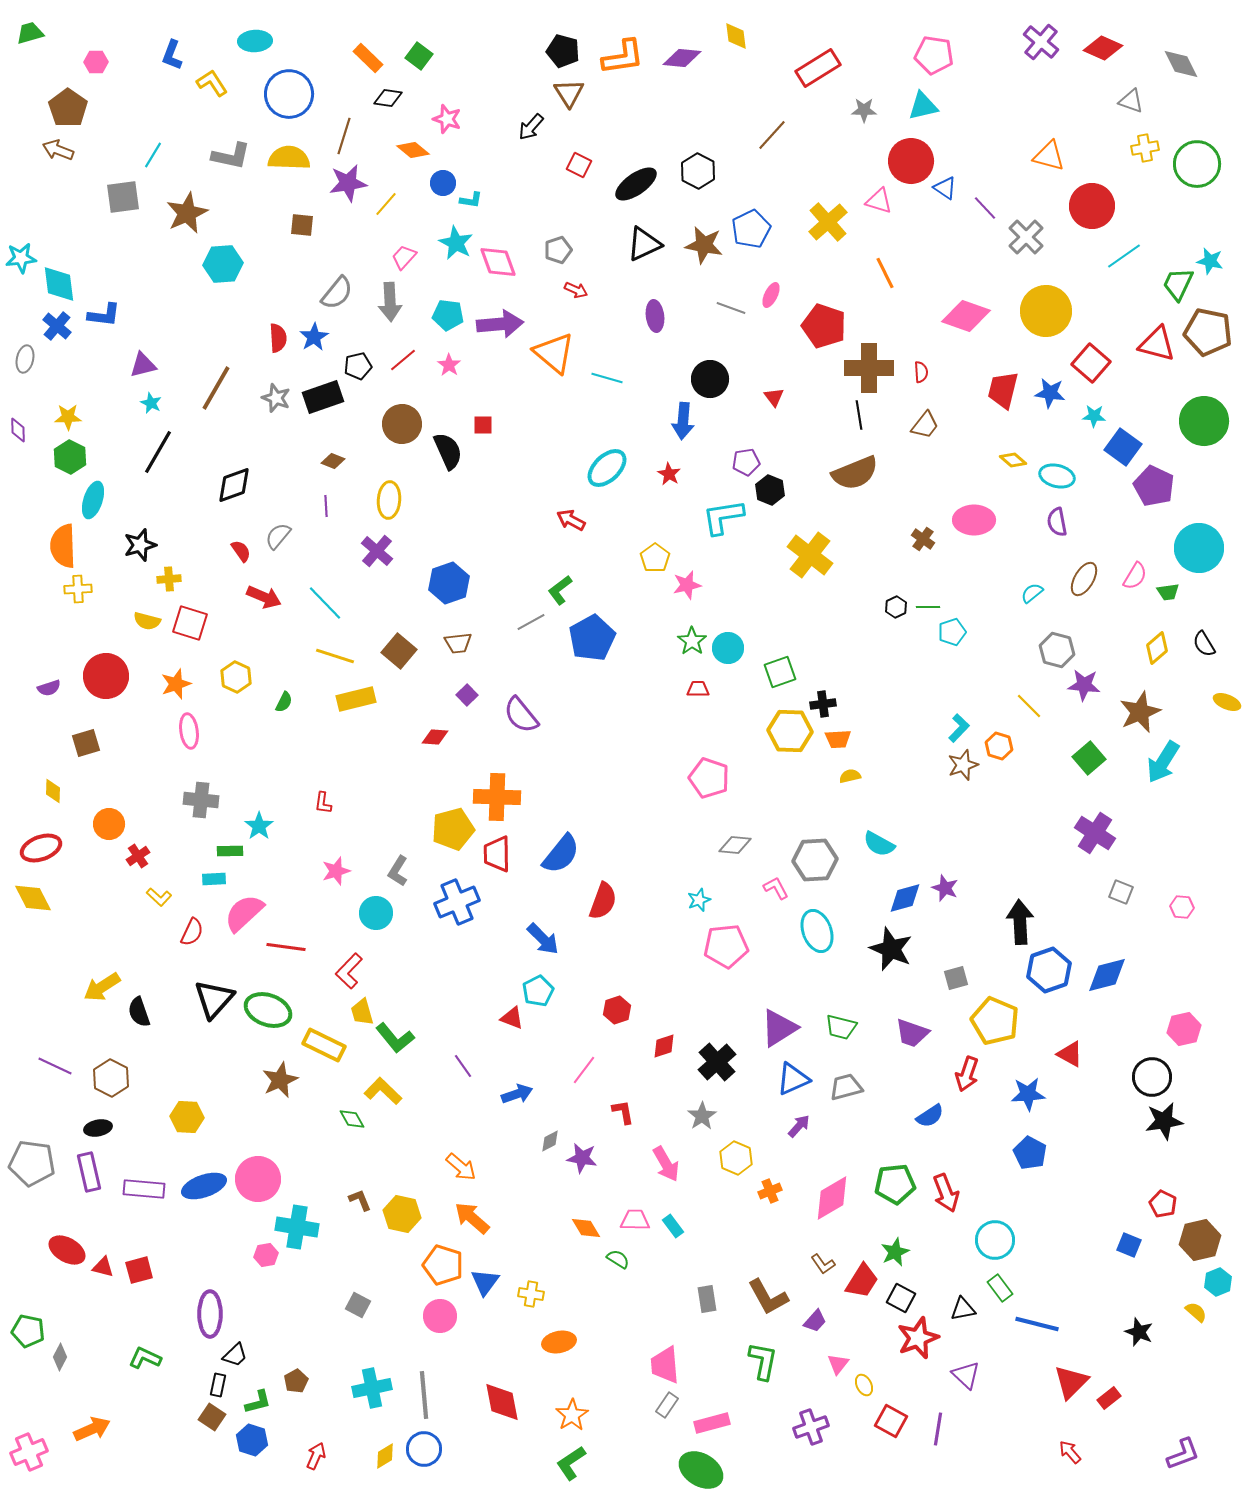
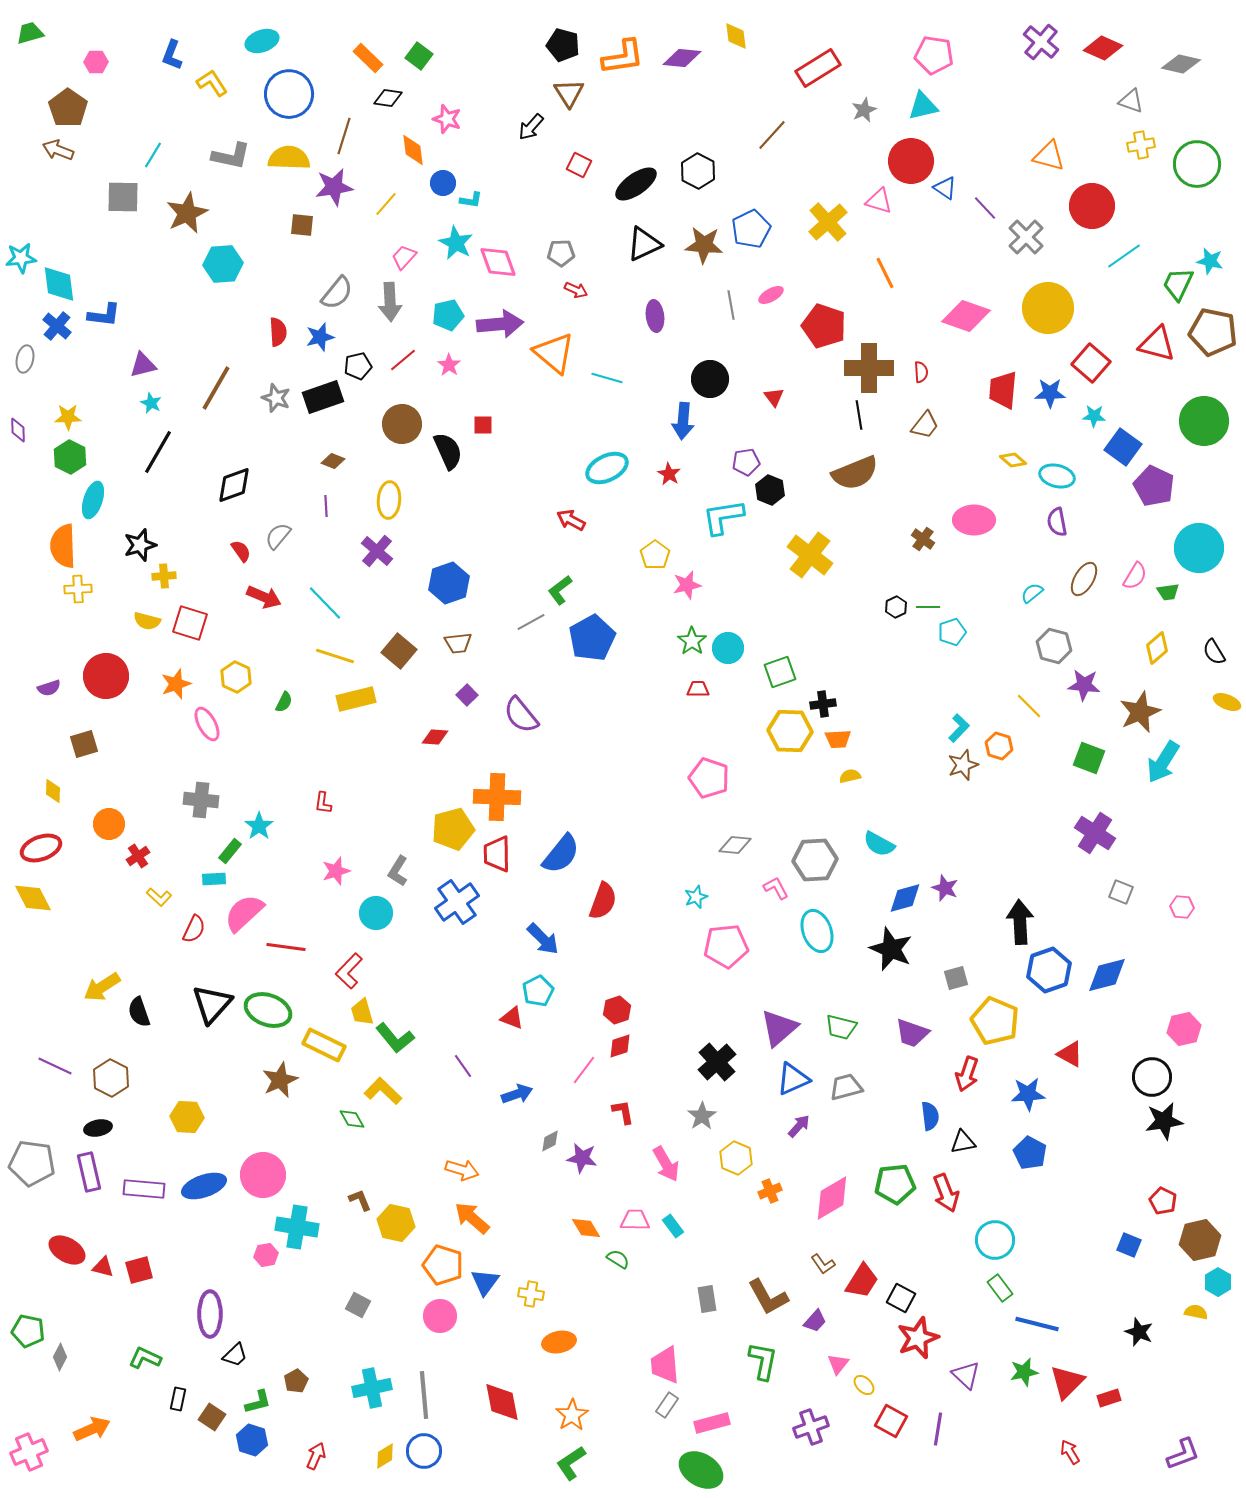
cyan ellipse at (255, 41): moved 7 px right; rotated 16 degrees counterclockwise
black pentagon at (563, 51): moved 6 px up
gray diamond at (1181, 64): rotated 51 degrees counterclockwise
gray star at (864, 110): rotated 25 degrees counterclockwise
yellow cross at (1145, 148): moved 4 px left, 3 px up
orange diamond at (413, 150): rotated 44 degrees clockwise
purple star at (348, 183): moved 14 px left, 4 px down
gray square at (123, 197): rotated 9 degrees clockwise
brown star at (704, 245): rotated 6 degrees counterclockwise
gray pentagon at (558, 250): moved 3 px right, 3 px down; rotated 16 degrees clockwise
pink ellipse at (771, 295): rotated 35 degrees clockwise
gray line at (731, 308): moved 3 px up; rotated 60 degrees clockwise
yellow circle at (1046, 311): moved 2 px right, 3 px up
cyan pentagon at (448, 315): rotated 20 degrees counterclockwise
brown pentagon at (1208, 332): moved 5 px right
blue star at (314, 337): moved 6 px right; rotated 16 degrees clockwise
red semicircle at (278, 338): moved 6 px up
red trapezoid at (1003, 390): rotated 9 degrees counterclockwise
blue star at (1050, 393): rotated 8 degrees counterclockwise
cyan ellipse at (607, 468): rotated 18 degrees clockwise
yellow pentagon at (655, 558): moved 3 px up
yellow cross at (169, 579): moved 5 px left, 3 px up
black semicircle at (1204, 644): moved 10 px right, 8 px down
gray hexagon at (1057, 650): moved 3 px left, 4 px up
pink ellipse at (189, 731): moved 18 px right, 7 px up; rotated 20 degrees counterclockwise
brown square at (86, 743): moved 2 px left, 1 px down
green square at (1089, 758): rotated 28 degrees counterclockwise
green rectangle at (230, 851): rotated 50 degrees counterclockwise
cyan star at (699, 900): moved 3 px left, 3 px up
blue cross at (457, 902): rotated 12 degrees counterclockwise
red semicircle at (192, 932): moved 2 px right, 3 px up
black triangle at (214, 999): moved 2 px left, 5 px down
purple triangle at (779, 1028): rotated 9 degrees counterclockwise
red diamond at (664, 1046): moved 44 px left
blue semicircle at (930, 1116): rotated 64 degrees counterclockwise
orange arrow at (461, 1167): moved 1 px right, 3 px down; rotated 24 degrees counterclockwise
pink circle at (258, 1179): moved 5 px right, 4 px up
red pentagon at (1163, 1204): moved 3 px up
yellow hexagon at (402, 1214): moved 6 px left, 9 px down
green star at (895, 1252): moved 129 px right, 120 px down; rotated 12 degrees clockwise
cyan hexagon at (1218, 1282): rotated 8 degrees counterclockwise
black triangle at (963, 1309): moved 167 px up
yellow semicircle at (1196, 1312): rotated 30 degrees counterclockwise
red triangle at (1071, 1382): moved 4 px left
black rectangle at (218, 1385): moved 40 px left, 14 px down
yellow ellipse at (864, 1385): rotated 20 degrees counterclockwise
red rectangle at (1109, 1398): rotated 20 degrees clockwise
blue circle at (424, 1449): moved 2 px down
red arrow at (1070, 1452): rotated 10 degrees clockwise
